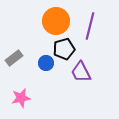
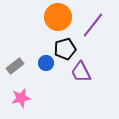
orange circle: moved 2 px right, 4 px up
purple line: moved 3 px right, 1 px up; rotated 24 degrees clockwise
black pentagon: moved 1 px right
gray rectangle: moved 1 px right, 8 px down
